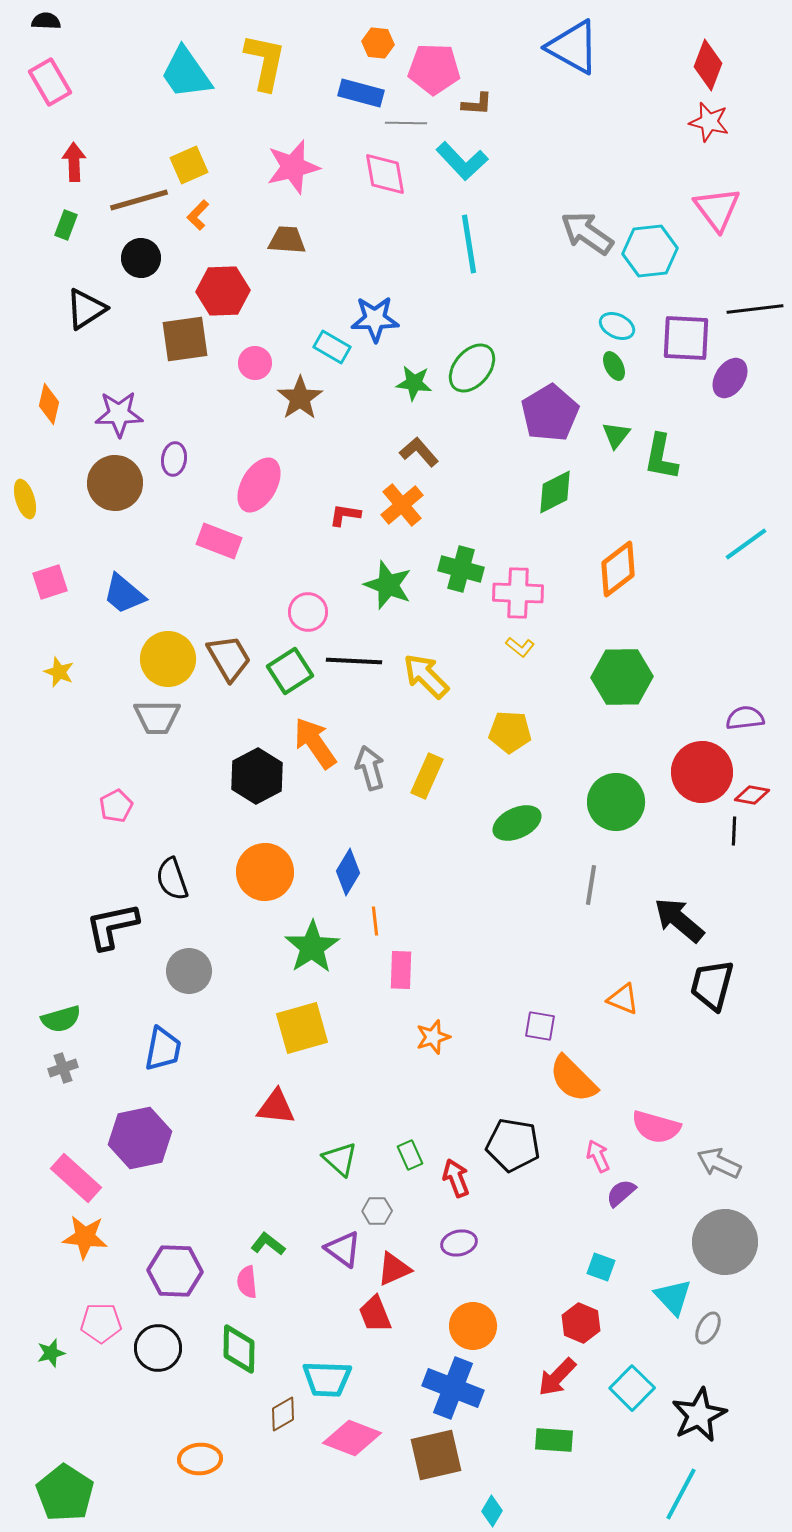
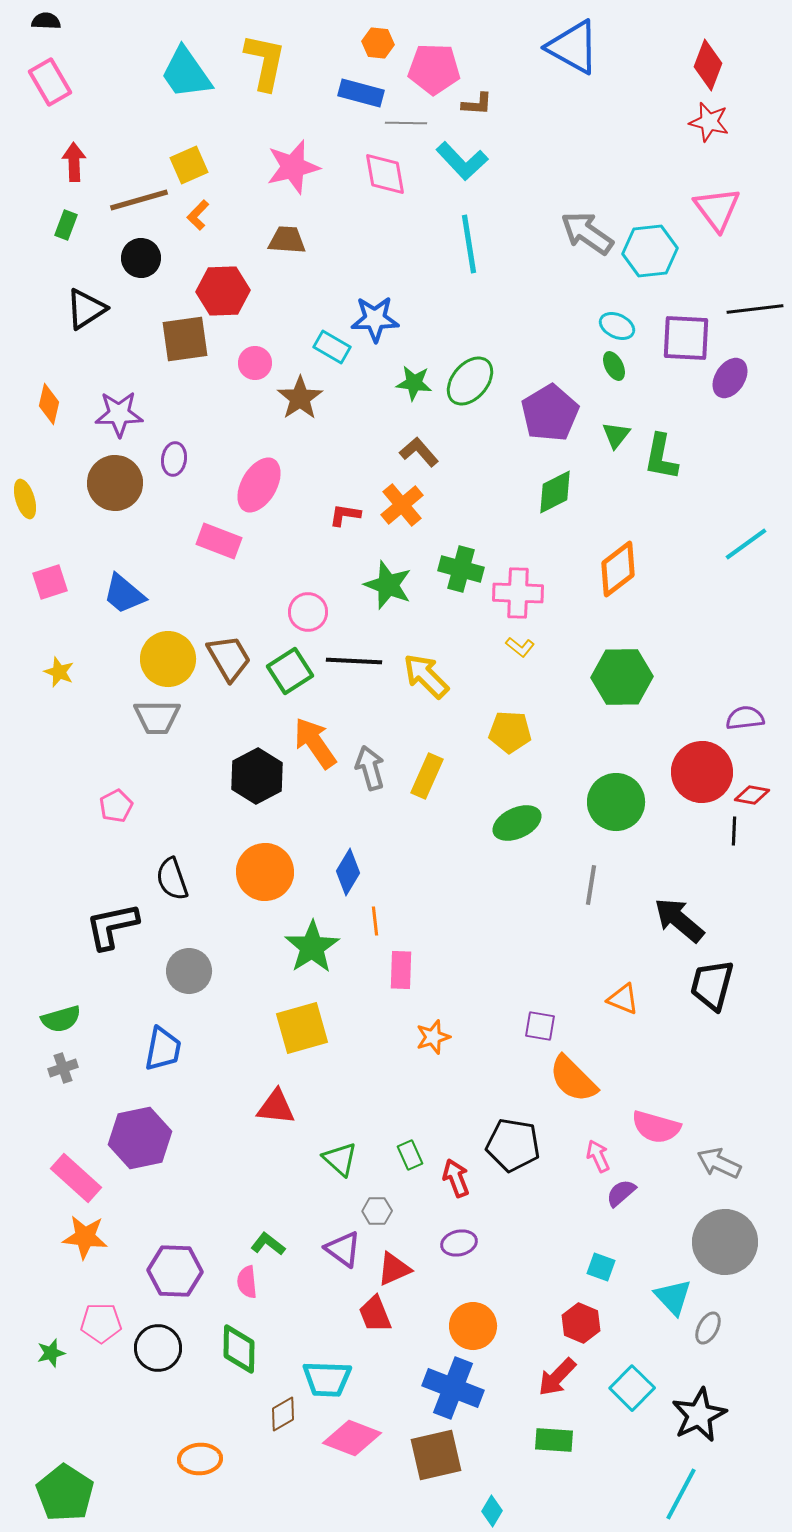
green ellipse at (472, 368): moved 2 px left, 13 px down
